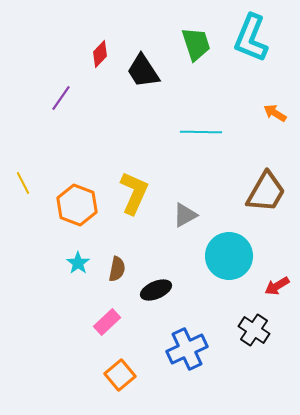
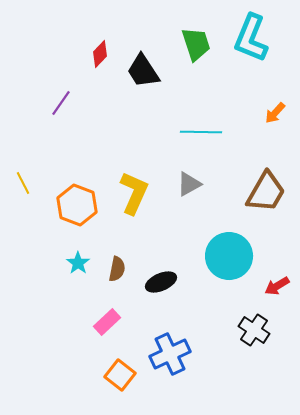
purple line: moved 5 px down
orange arrow: rotated 80 degrees counterclockwise
gray triangle: moved 4 px right, 31 px up
black ellipse: moved 5 px right, 8 px up
blue cross: moved 17 px left, 5 px down
orange square: rotated 12 degrees counterclockwise
